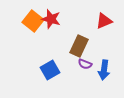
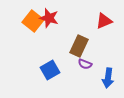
red star: moved 2 px left, 1 px up
blue arrow: moved 4 px right, 8 px down
